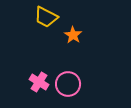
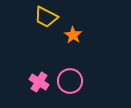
pink circle: moved 2 px right, 3 px up
